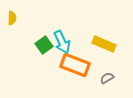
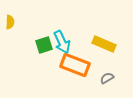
yellow semicircle: moved 2 px left, 4 px down
green square: rotated 18 degrees clockwise
